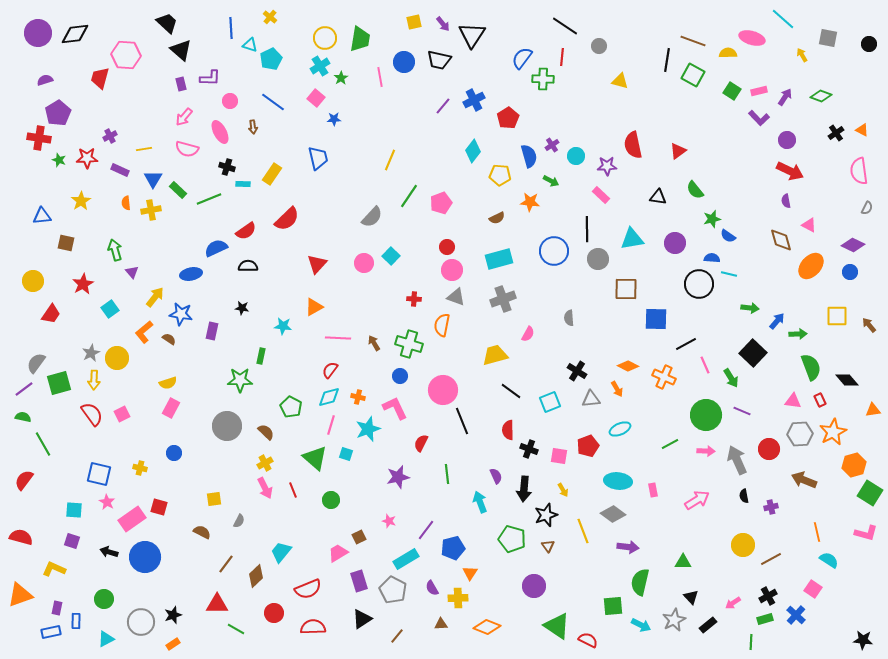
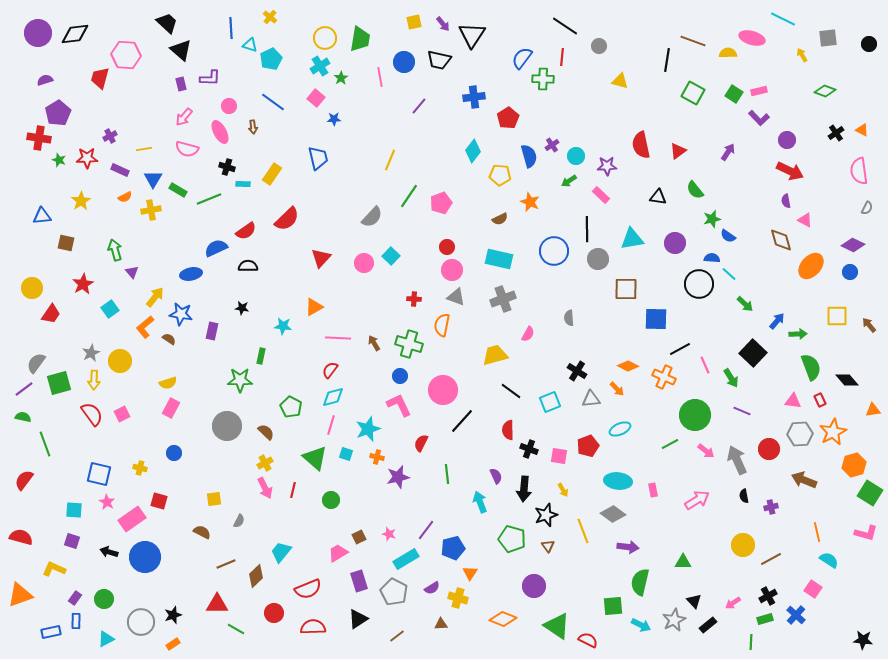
cyan line at (783, 19): rotated 15 degrees counterclockwise
gray square at (828, 38): rotated 18 degrees counterclockwise
green square at (693, 75): moved 18 px down
green square at (732, 91): moved 2 px right, 3 px down
green diamond at (821, 96): moved 4 px right, 5 px up
purple arrow at (785, 97): moved 57 px left, 55 px down
blue cross at (474, 100): moved 3 px up; rotated 20 degrees clockwise
pink circle at (230, 101): moved 1 px left, 5 px down
purple line at (443, 106): moved 24 px left
red semicircle at (633, 145): moved 8 px right
green arrow at (551, 181): moved 18 px right; rotated 119 degrees clockwise
green rectangle at (178, 190): rotated 12 degrees counterclockwise
orange star at (530, 202): rotated 18 degrees clockwise
orange semicircle at (126, 203): moved 1 px left, 6 px up; rotated 112 degrees counterclockwise
brown semicircle at (497, 218): moved 3 px right, 1 px down
pink triangle at (809, 225): moved 4 px left, 5 px up
cyan rectangle at (499, 259): rotated 28 degrees clockwise
red triangle at (317, 264): moved 4 px right, 6 px up
cyan line at (729, 274): rotated 28 degrees clockwise
yellow circle at (33, 281): moved 1 px left, 7 px down
green arrow at (750, 308): moved 5 px left, 4 px up; rotated 36 degrees clockwise
orange L-shape at (144, 332): moved 1 px right, 5 px up
black line at (686, 344): moved 6 px left, 5 px down
yellow circle at (117, 358): moved 3 px right, 3 px down
orange arrow at (617, 389): rotated 14 degrees counterclockwise
cyan diamond at (329, 397): moved 4 px right
orange cross at (358, 397): moved 19 px right, 60 px down
pink L-shape at (395, 408): moved 4 px right, 3 px up
green circle at (706, 415): moved 11 px left
black line at (462, 421): rotated 64 degrees clockwise
green line at (43, 444): moved 2 px right; rotated 10 degrees clockwise
pink arrow at (706, 451): rotated 36 degrees clockwise
red line at (293, 490): rotated 35 degrees clockwise
red square at (159, 507): moved 6 px up
pink star at (389, 521): moved 13 px down
brown line at (226, 564): rotated 30 degrees clockwise
purple semicircle at (432, 588): rotated 91 degrees counterclockwise
gray pentagon at (393, 590): moved 1 px right, 2 px down
black triangle at (691, 597): moved 3 px right, 4 px down
yellow cross at (458, 598): rotated 18 degrees clockwise
purple rectangle at (57, 608): moved 18 px right, 10 px up; rotated 24 degrees clockwise
black triangle at (362, 619): moved 4 px left
orange diamond at (487, 627): moved 16 px right, 8 px up
brown line at (397, 636): rotated 14 degrees clockwise
